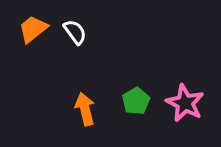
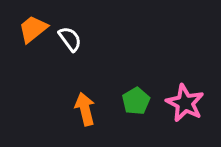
white semicircle: moved 5 px left, 7 px down
